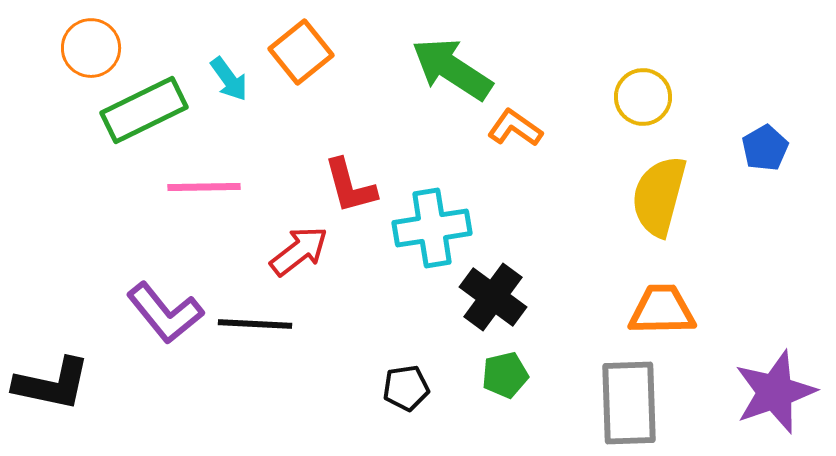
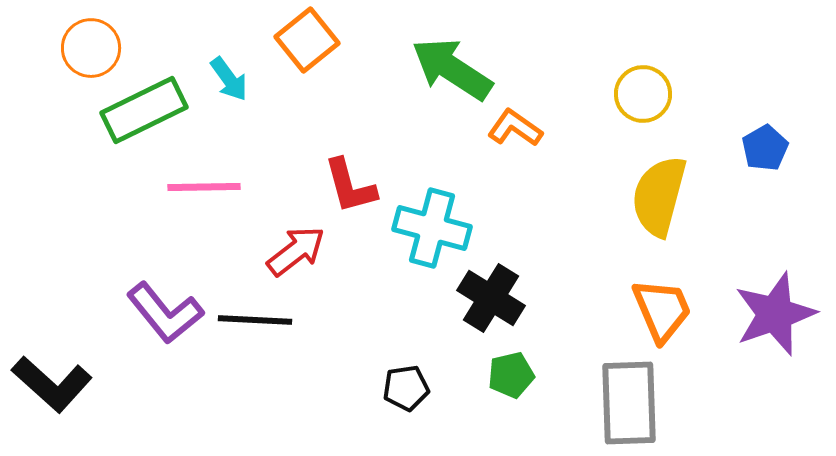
orange square: moved 6 px right, 12 px up
yellow circle: moved 3 px up
cyan cross: rotated 24 degrees clockwise
red arrow: moved 3 px left
black cross: moved 2 px left, 1 px down; rotated 4 degrees counterclockwise
orange trapezoid: rotated 68 degrees clockwise
black line: moved 4 px up
green pentagon: moved 6 px right
black L-shape: rotated 30 degrees clockwise
purple star: moved 78 px up
